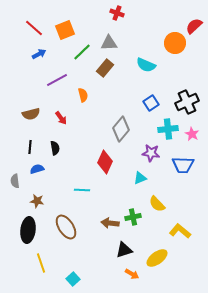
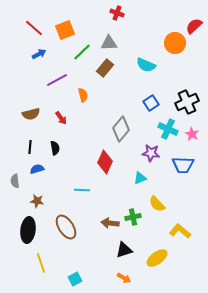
cyan cross: rotated 30 degrees clockwise
orange arrow: moved 8 px left, 4 px down
cyan square: moved 2 px right; rotated 16 degrees clockwise
